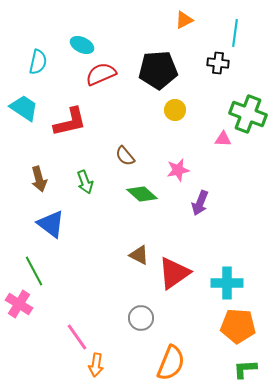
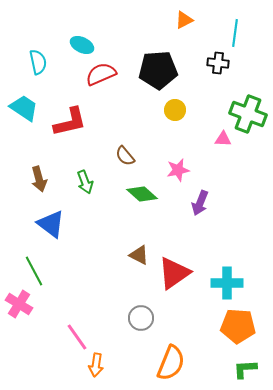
cyan semicircle: rotated 25 degrees counterclockwise
